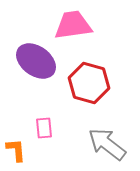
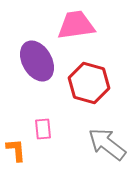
pink trapezoid: moved 3 px right
purple ellipse: moved 1 px right; rotated 24 degrees clockwise
pink rectangle: moved 1 px left, 1 px down
